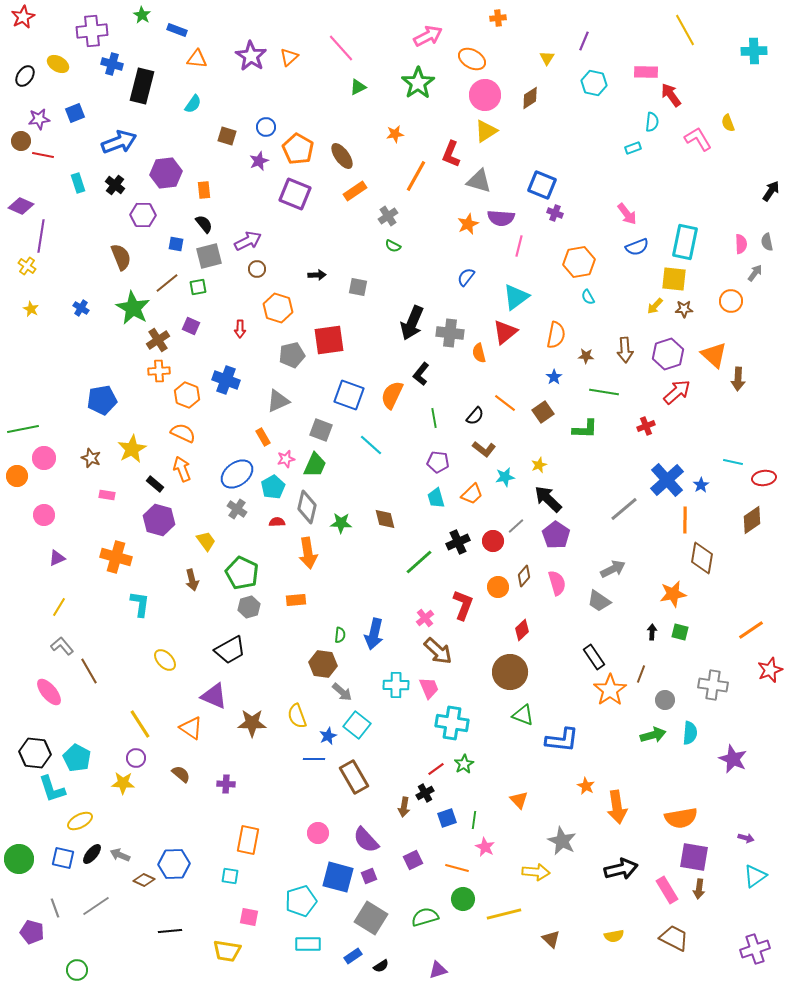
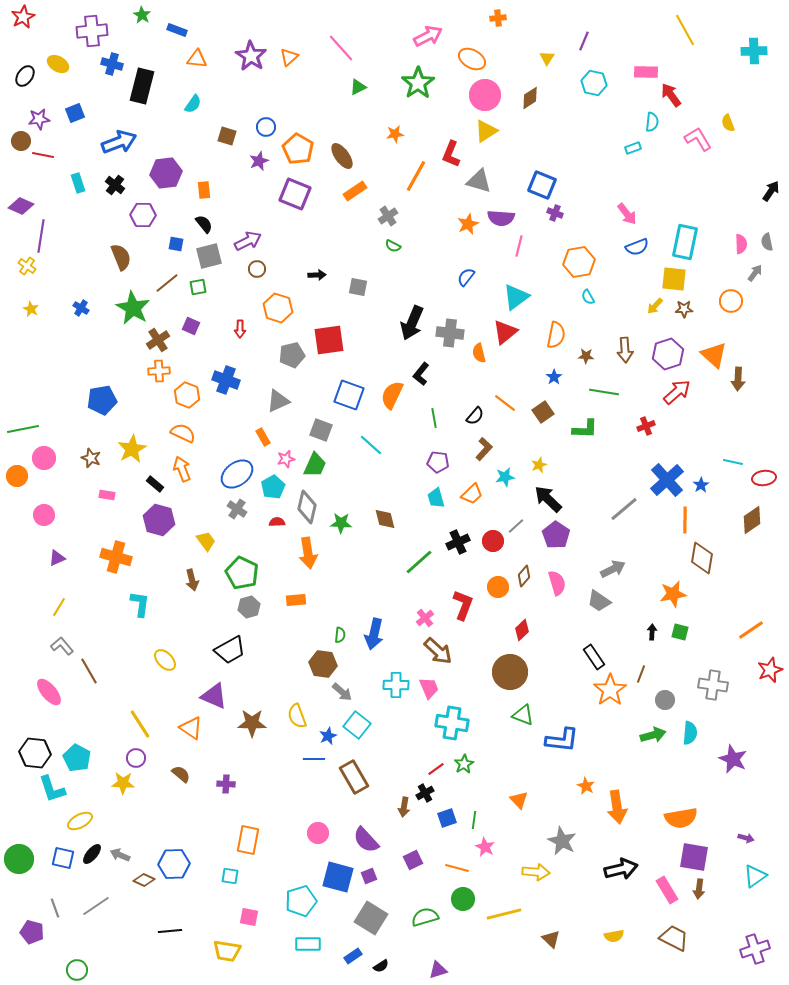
brown L-shape at (484, 449): rotated 85 degrees counterclockwise
